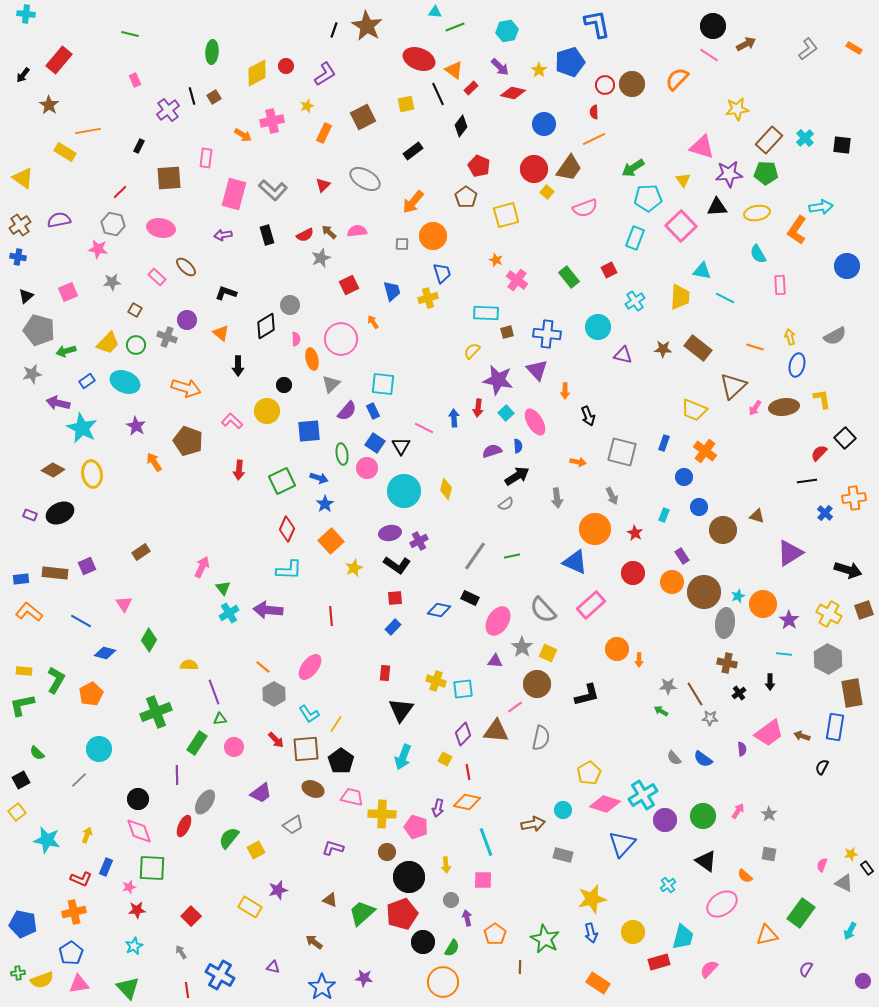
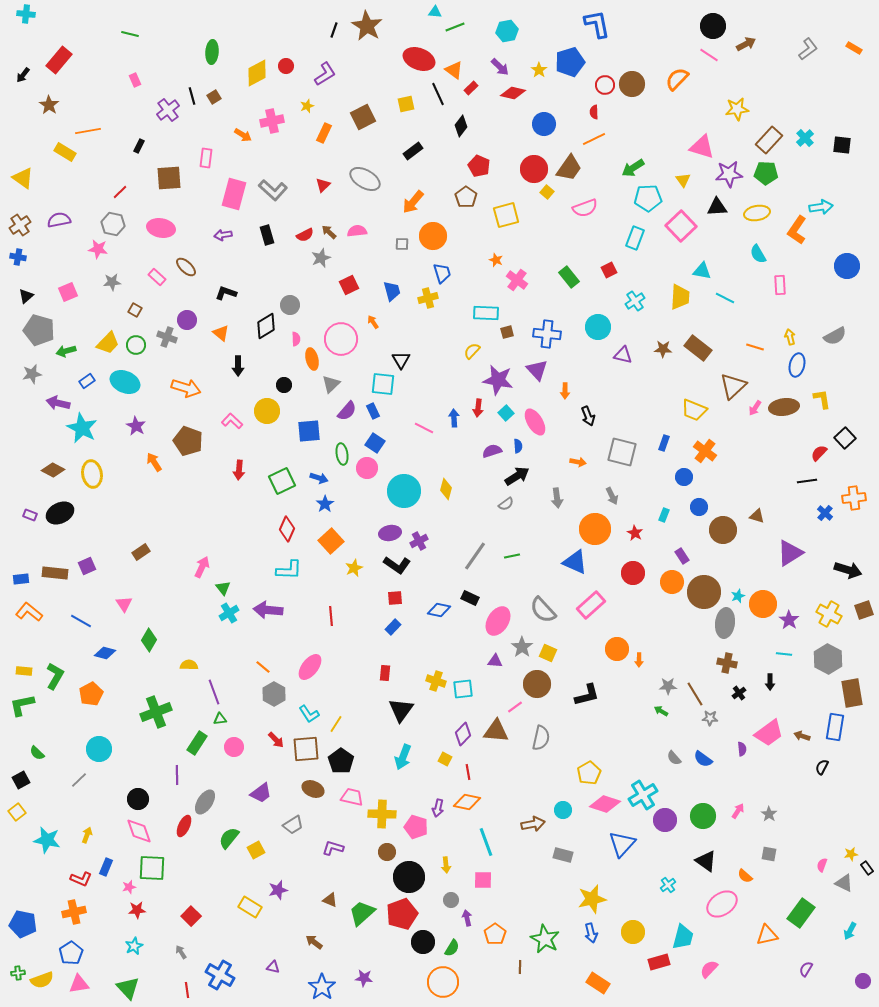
black triangle at (401, 446): moved 86 px up
green L-shape at (56, 680): moved 1 px left, 4 px up
